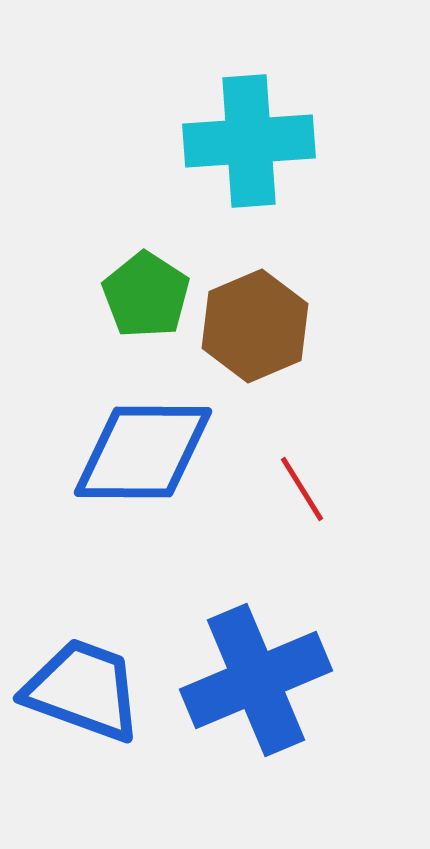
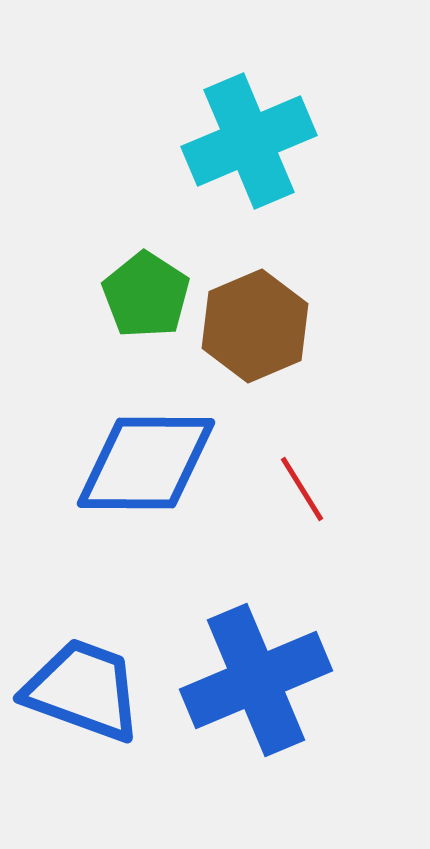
cyan cross: rotated 19 degrees counterclockwise
blue diamond: moved 3 px right, 11 px down
